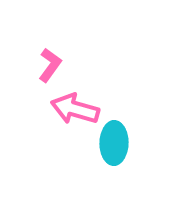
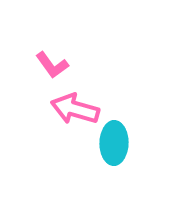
pink L-shape: moved 2 px right; rotated 108 degrees clockwise
